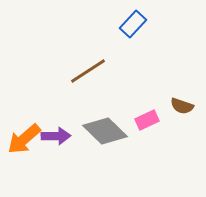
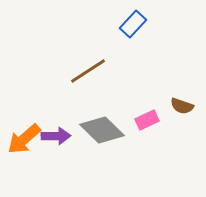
gray diamond: moved 3 px left, 1 px up
